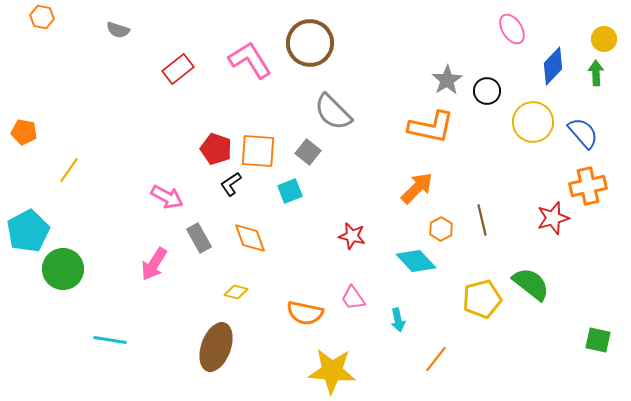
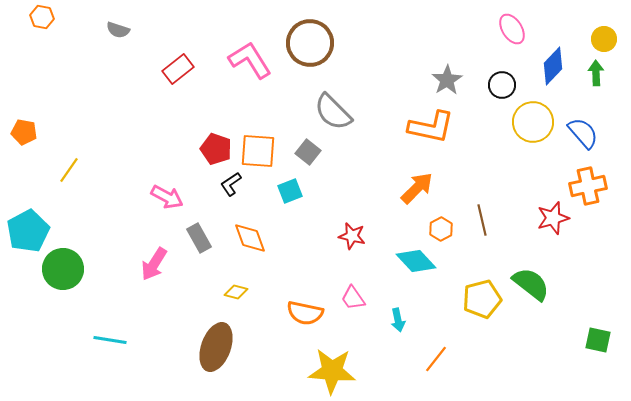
black circle at (487, 91): moved 15 px right, 6 px up
